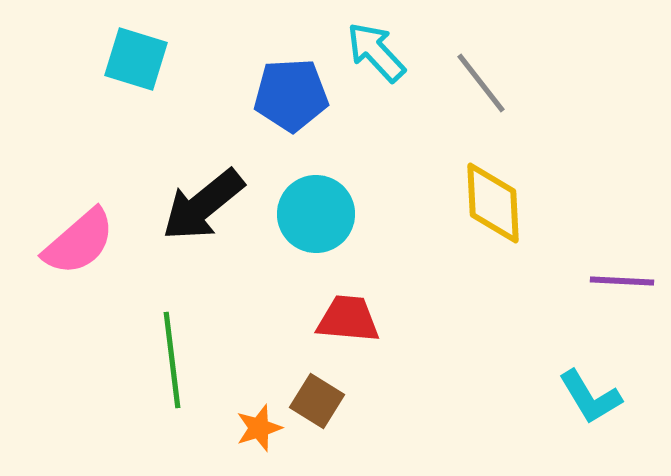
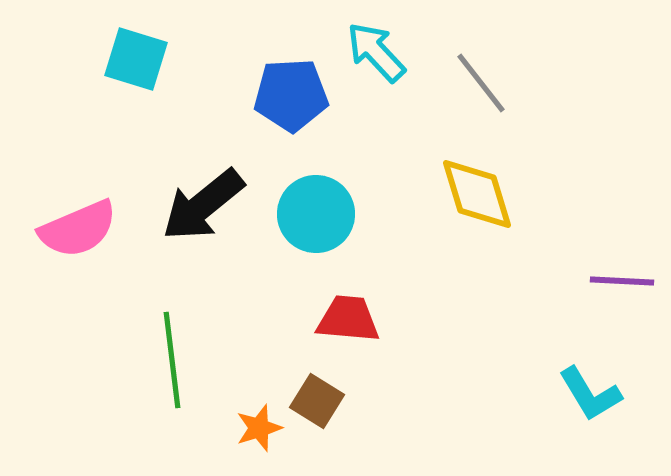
yellow diamond: moved 16 px left, 9 px up; rotated 14 degrees counterclockwise
pink semicircle: moved 1 px left, 13 px up; rotated 18 degrees clockwise
cyan L-shape: moved 3 px up
